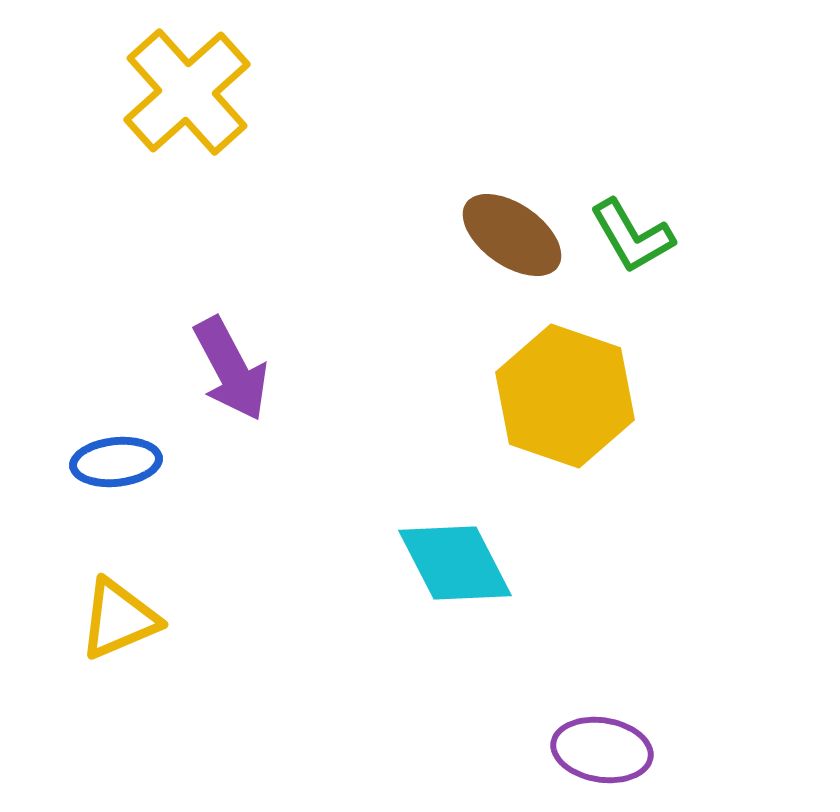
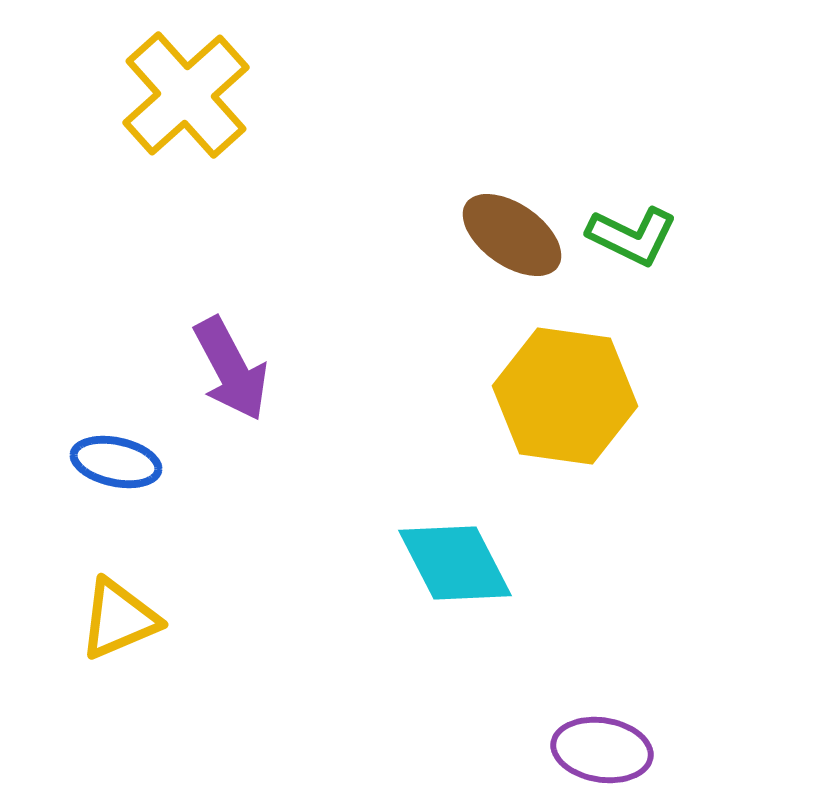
yellow cross: moved 1 px left, 3 px down
green L-shape: rotated 34 degrees counterclockwise
yellow hexagon: rotated 11 degrees counterclockwise
blue ellipse: rotated 18 degrees clockwise
